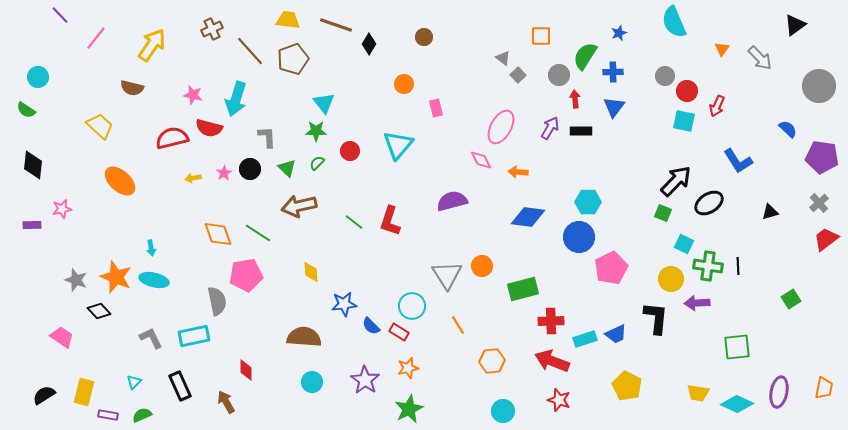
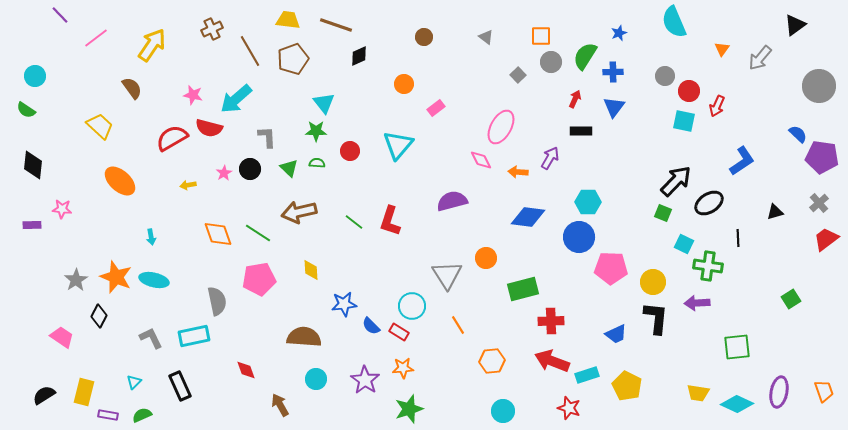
pink line at (96, 38): rotated 15 degrees clockwise
black diamond at (369, 44): moved 10 px left, 12 px down; rotated 35 degrees clockwise
brown line at (250, 51): rotated 12 degrees clockwise
gray triangle at (503, 58): moved 17 px left, 21 px up
gray arrow at (760, 58): rotated 84 degrees clockwise
gray circle at (559, 75): moved 8 px left, 13 px up
cyan circle at (38, 77): moved 3 px left, 1 px up
brown semicircle at (132, 88): rotated 140 degrees counterclockwise
red circle at (687, 91): moved 2 px right
cyan arrow at (236, 99): rotated 32 degrees clockwise
red arrow at (575, 99): rotated 30 degrees clockwise
pink rectangle at (436, 108): rotated 66 degrees clockwise
purple arrow at (550, 128): moved 30 px down
blue semicircle at (788, 129): moved 10 px right, 5 px down
red semicircle at (172, 138): rotated 16 degrees counterclockwise
blue L-shape at (738, 161): moved 4 px right; rotated 92 degrees counterclockwise
green semicircle at (317, 163): rotated 49 degrees clockwise
green triangle at (287, 168): moved 2 px right
yellow arrow at (193, 178): moved 5 px left, 7 px down
brown arrow at (299, 206): moved 6 px down
pink star at (62, 209): rotated 18 degrees clockwise
black triangle at (770, 212): moved 5 px right
cyan arrow at (151, 248): moved 11 px up
orange circle at (482, 266): moved 4 px right, 8 px up
black line at (738, 266): moved 28 px up
pink pentagon at (611, 268): rotated 28 degrees clockwise
yellow diamond at (311, 272): moved 2 px up
pink pentagon at (246, 275): moved 13 px right, 4 px down
yellow circle at (671, 279): moved 18 px left, 3 px down
gray star at (76, 280): rotated 20 degrees clockwise
black diamond at (99, 311): moved 5 px down; rotated 70 degrees clockwise
cyan rectangle at (585, 339): moved 2 px right, 36 px down
orange star at (408, 368): moved 5 px left; rotated 10 degrees clockwise
red diamond at (246, 370): rotated 20 degrees counterclockwise
cyan circle at (312, 382): moved 4 px right, 3 px up
orange trapezoid at (824, 388): moved 3 px down; rotated 30 degrees counterclockwise
red star at (559, 400): moved 10 px right, 8 px down
brown arrow at (226, 402): moved 54 px right, 3 px down
green star at (409, 409): rotated 8 degrees clockwise
